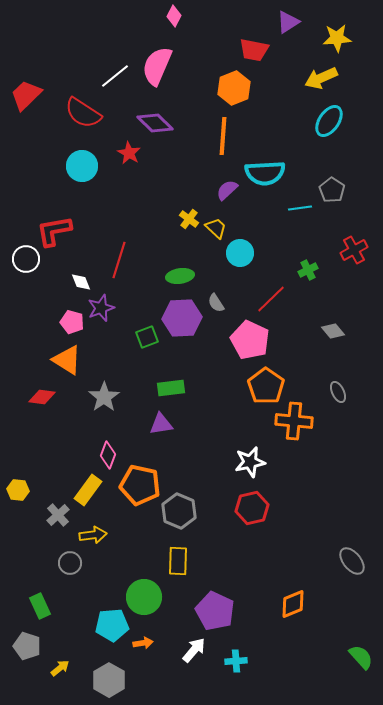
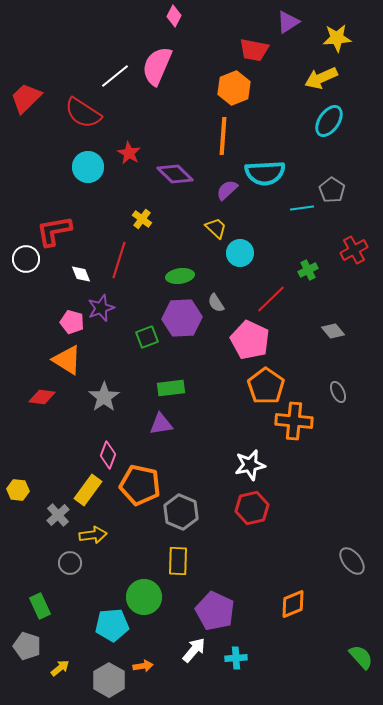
red trapezoid at (26, 95): moved 3 px down
purple diamond at (155, 123): moved 20 px right, 51 px down
cyan circle at (82, 166): moved 6 px right, 1 px down
cyan line at (300, 208): moved 2 px right
yellow cross at (189, 219): moved 47 px left
white diamond at (81, 282): moved 8 px up
white star at (250, 462): moved 3 px down
gray hexagon at (179, 511): moved 2 px right, 1 px down
orange arrow at (143, 643): moved 23 px down
cyan cross at (236, 661): moved 3 px up
